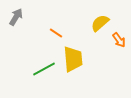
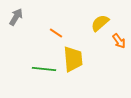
orange arrow: moved 1 px down
green line: rotated 35 degrees clockwise
